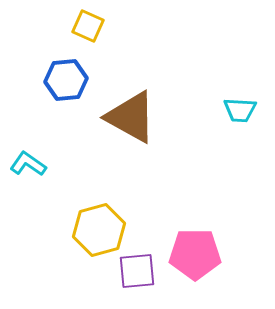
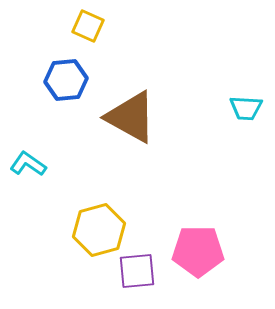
cyan trapezoid: moved 6 px right, 2 px up
pink pentagon: moved 3 px right, 3 px up
